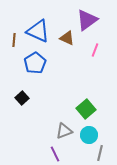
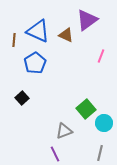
brown triangle: moved 1 px left, 3 px up
pink line: moved 6 px right, 6 px down
cyan circle: moved 15 px right, 12 px up
